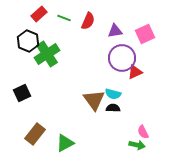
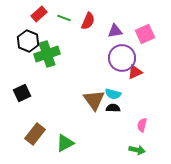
green cross: rotated 15 degrees clockwise
pink semicircle: moved 1 px left, 7 px up; rotated 40 degrees clockwise
green arrow: moved 5 px down
